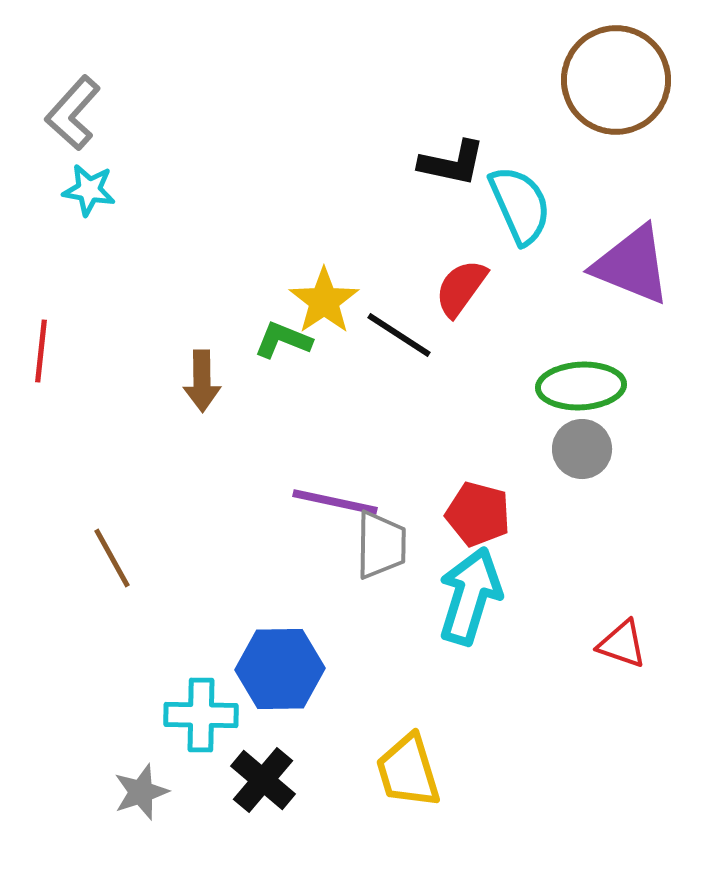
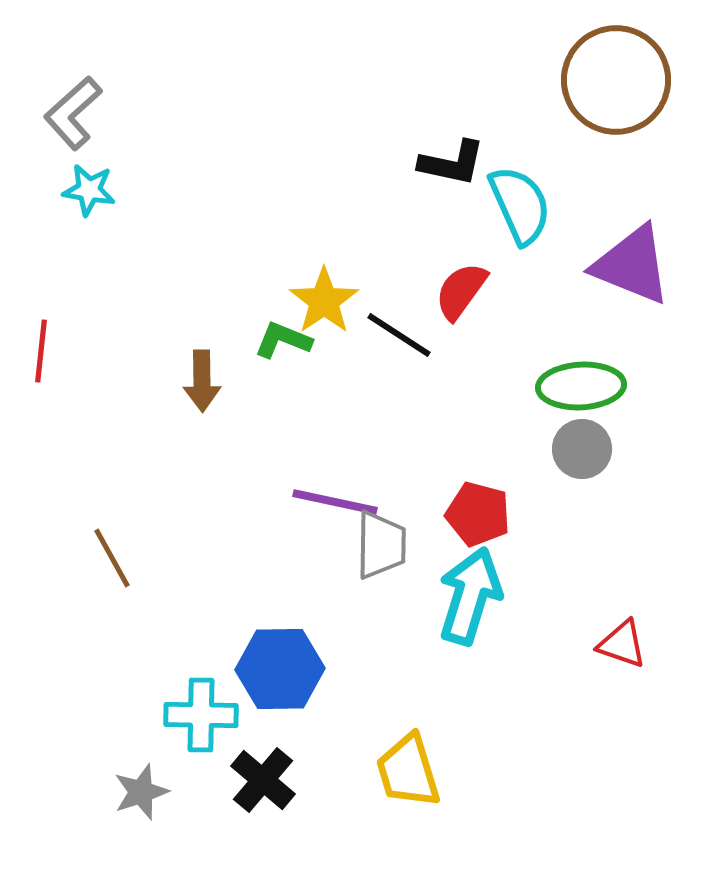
gray L-shape: rotated 6 degrees clockwise
red semicircle: moved 3 px down
